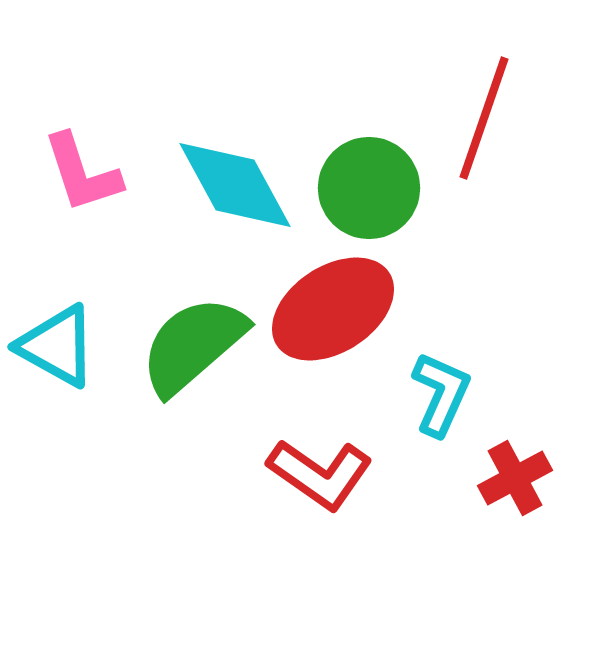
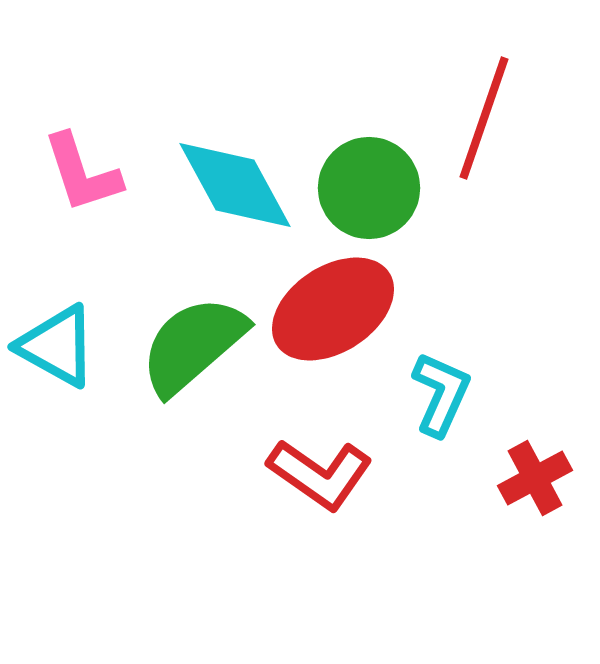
red cross: moved 20 px right
